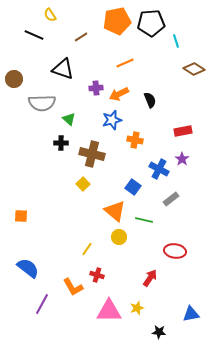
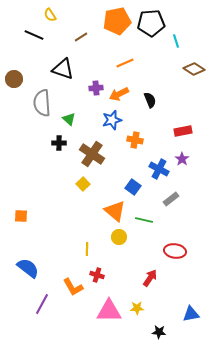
gray semicircle: rotated 88 degrees clockwise
black cross: moved 2 px left
brown cross: rotated 20 degrees clockwise
yellow line: rotated 32 degrees counterclockwise
yellow star: rotated 16 degrees clockwise
